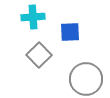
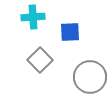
gray square: moved 1 px right, 5 px down
gray circle: moved 4 px right, 2 px up
